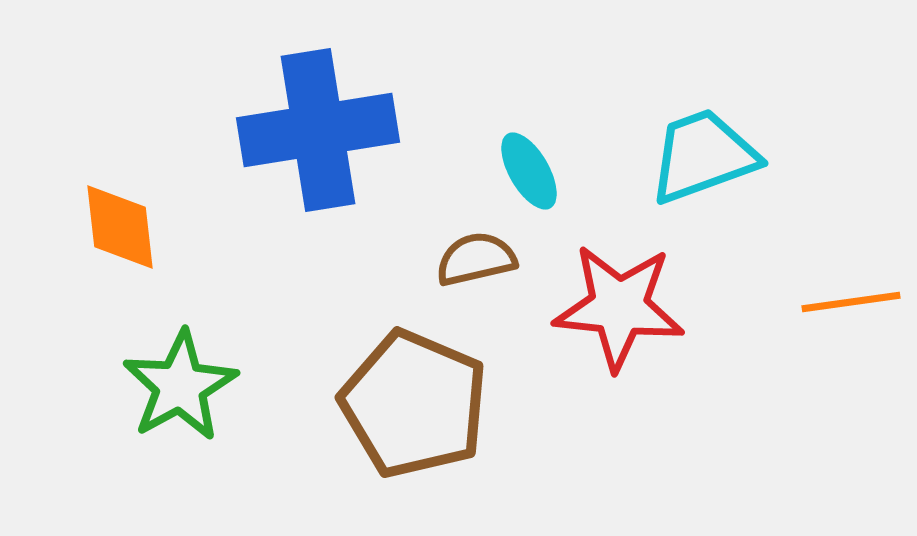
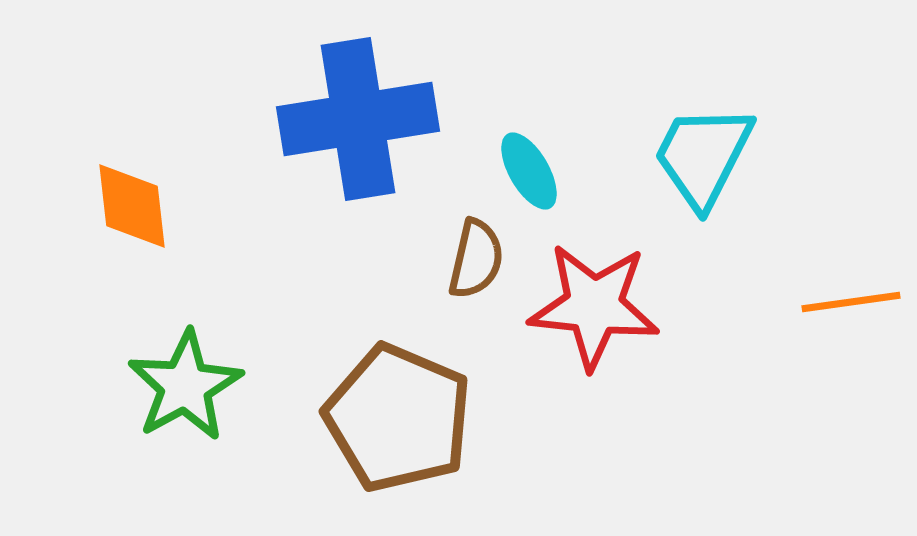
blue cross: moved 40 px right, 11 px up
cyan trapezoid: rotated 43 degrees counterclockwise
orange diamond: moved 12 px right, 21 px up
brown semicircle: rotated 116 degrees clockwise
red star: moved 25 px left, 1 px up
green star: moved 5 px right
brown pentagon: moved 16 px left, 14 px down
